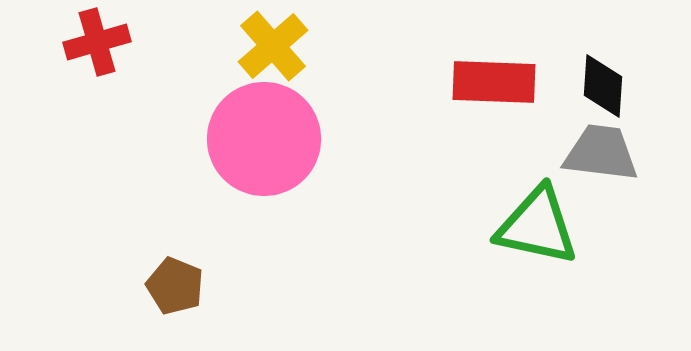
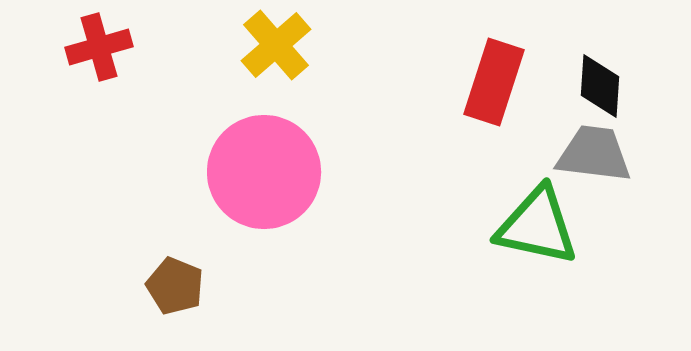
red cross: moved 2 px right, 5 px down
yellow cross: moved 3 px right, 1 px up
red rectangle: rotated 74 degrees counterclockwise
black diamond: moved 3 px left
pink circle: moved 33 px down
gray trapezoid: moved 7 px left, 1 px down
